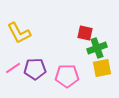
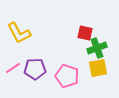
yellow square: moved 4 px left
pink pentagon: rotated 20 degrees clockwise
